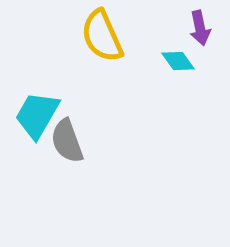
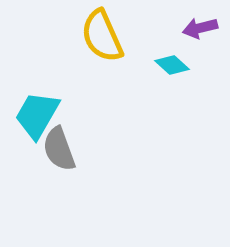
purple arrow: rotated 88 degrees clockwise
cyan diamond: moved 6 px left, 4 px down; rotated 12 degrees counterclockwise
gray semicircle: moved 8 px left, 8 px down
